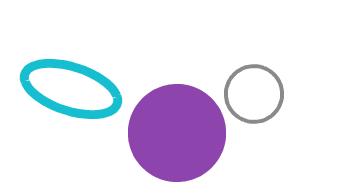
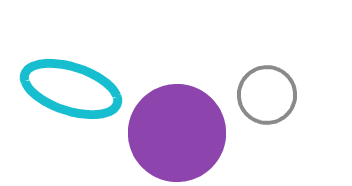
gray circle: moved 13 px right, 1 px down
